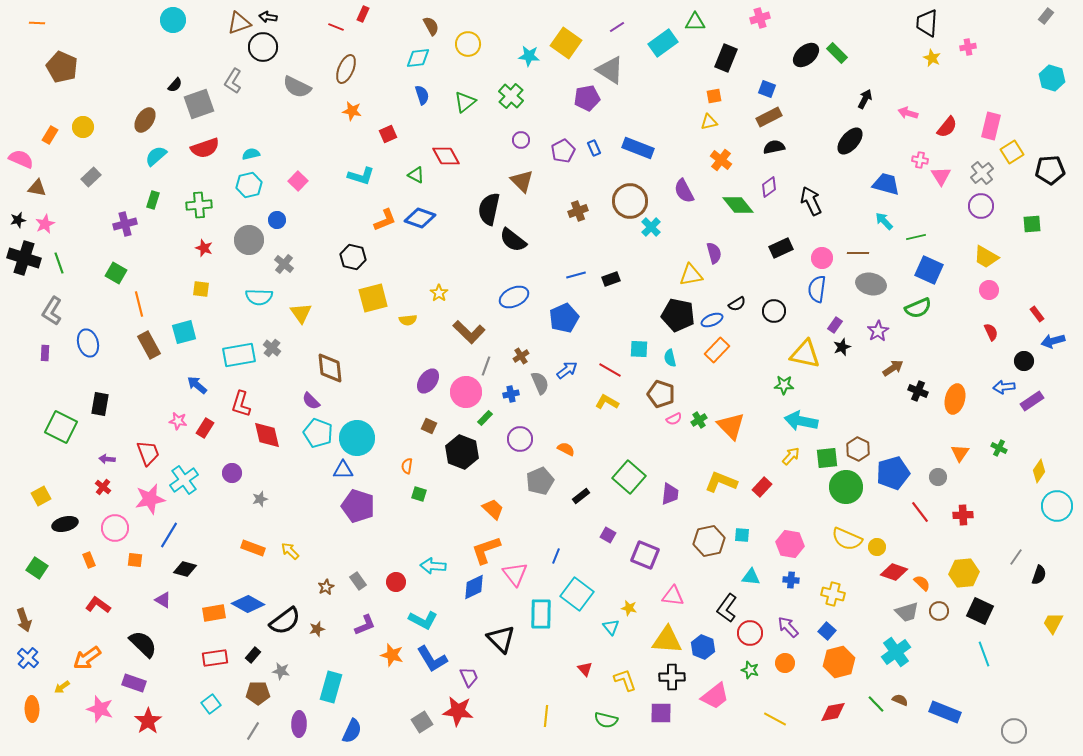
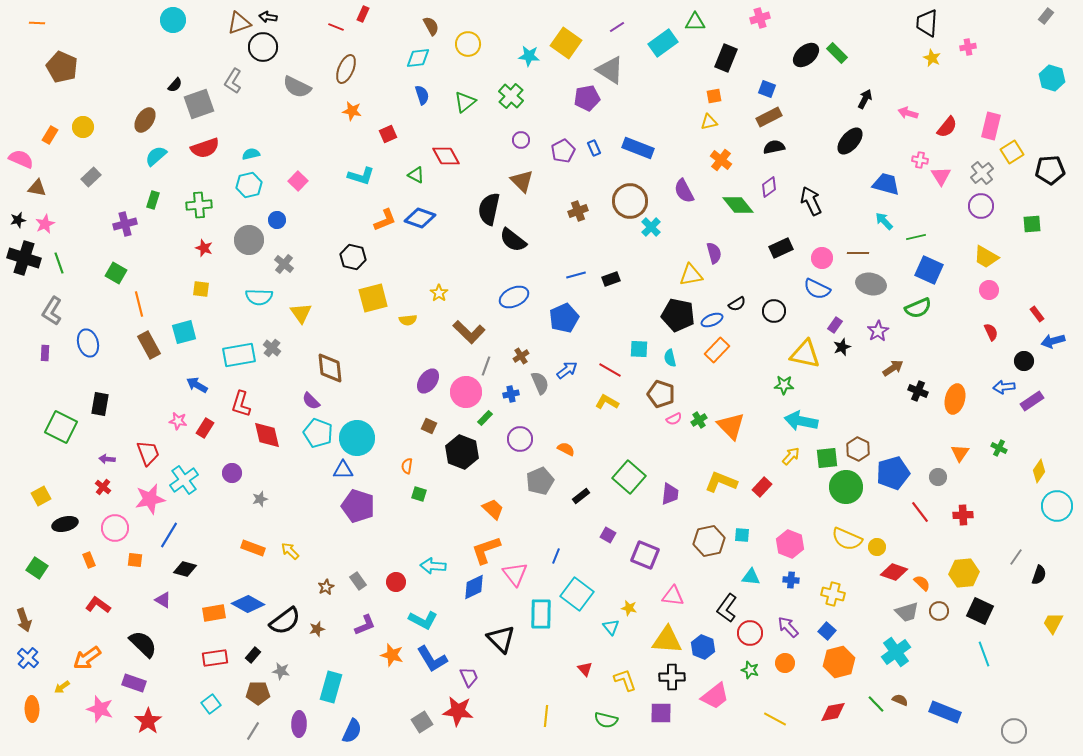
blue semicircle at (817, 289): rotated 72 degrees counterclockwise
blue arrow at (197, 385): rotated 10 degrees counterclockwise
pink hexagon at (790, 544): rotated 12 degrees clockwise
